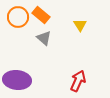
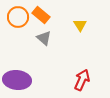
red arrow: moved 4 px right, 1 px up
